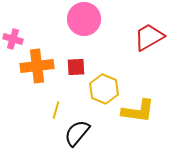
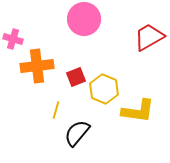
red square: moved 10 px down; rotated 18 degrees counterclockwise
